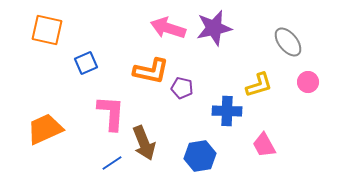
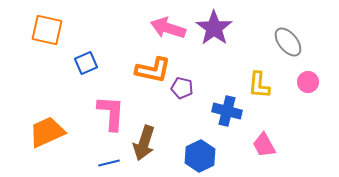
purple star: rotated 24 degrees counterclockwise
orange L-shape: moved 2 px right, 1 px up
yellow L-shape: rotated 112 degrees clockwise
blue cross: rotated 12 degrees clockwise
orange trapezoid: moved 2 px right, 3 px down
brown arrow: rotated 40 degrees clockwise
blue hexagon: rotated 16 degrees counterclockwise
blue line: moved 3 px left; rotated 20 degrees clockwise
